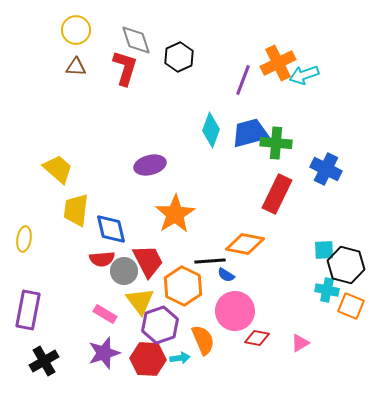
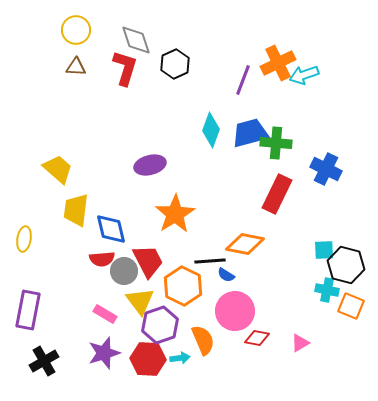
black hexagon at (179, 57): moved 4 px left, 7 px down
